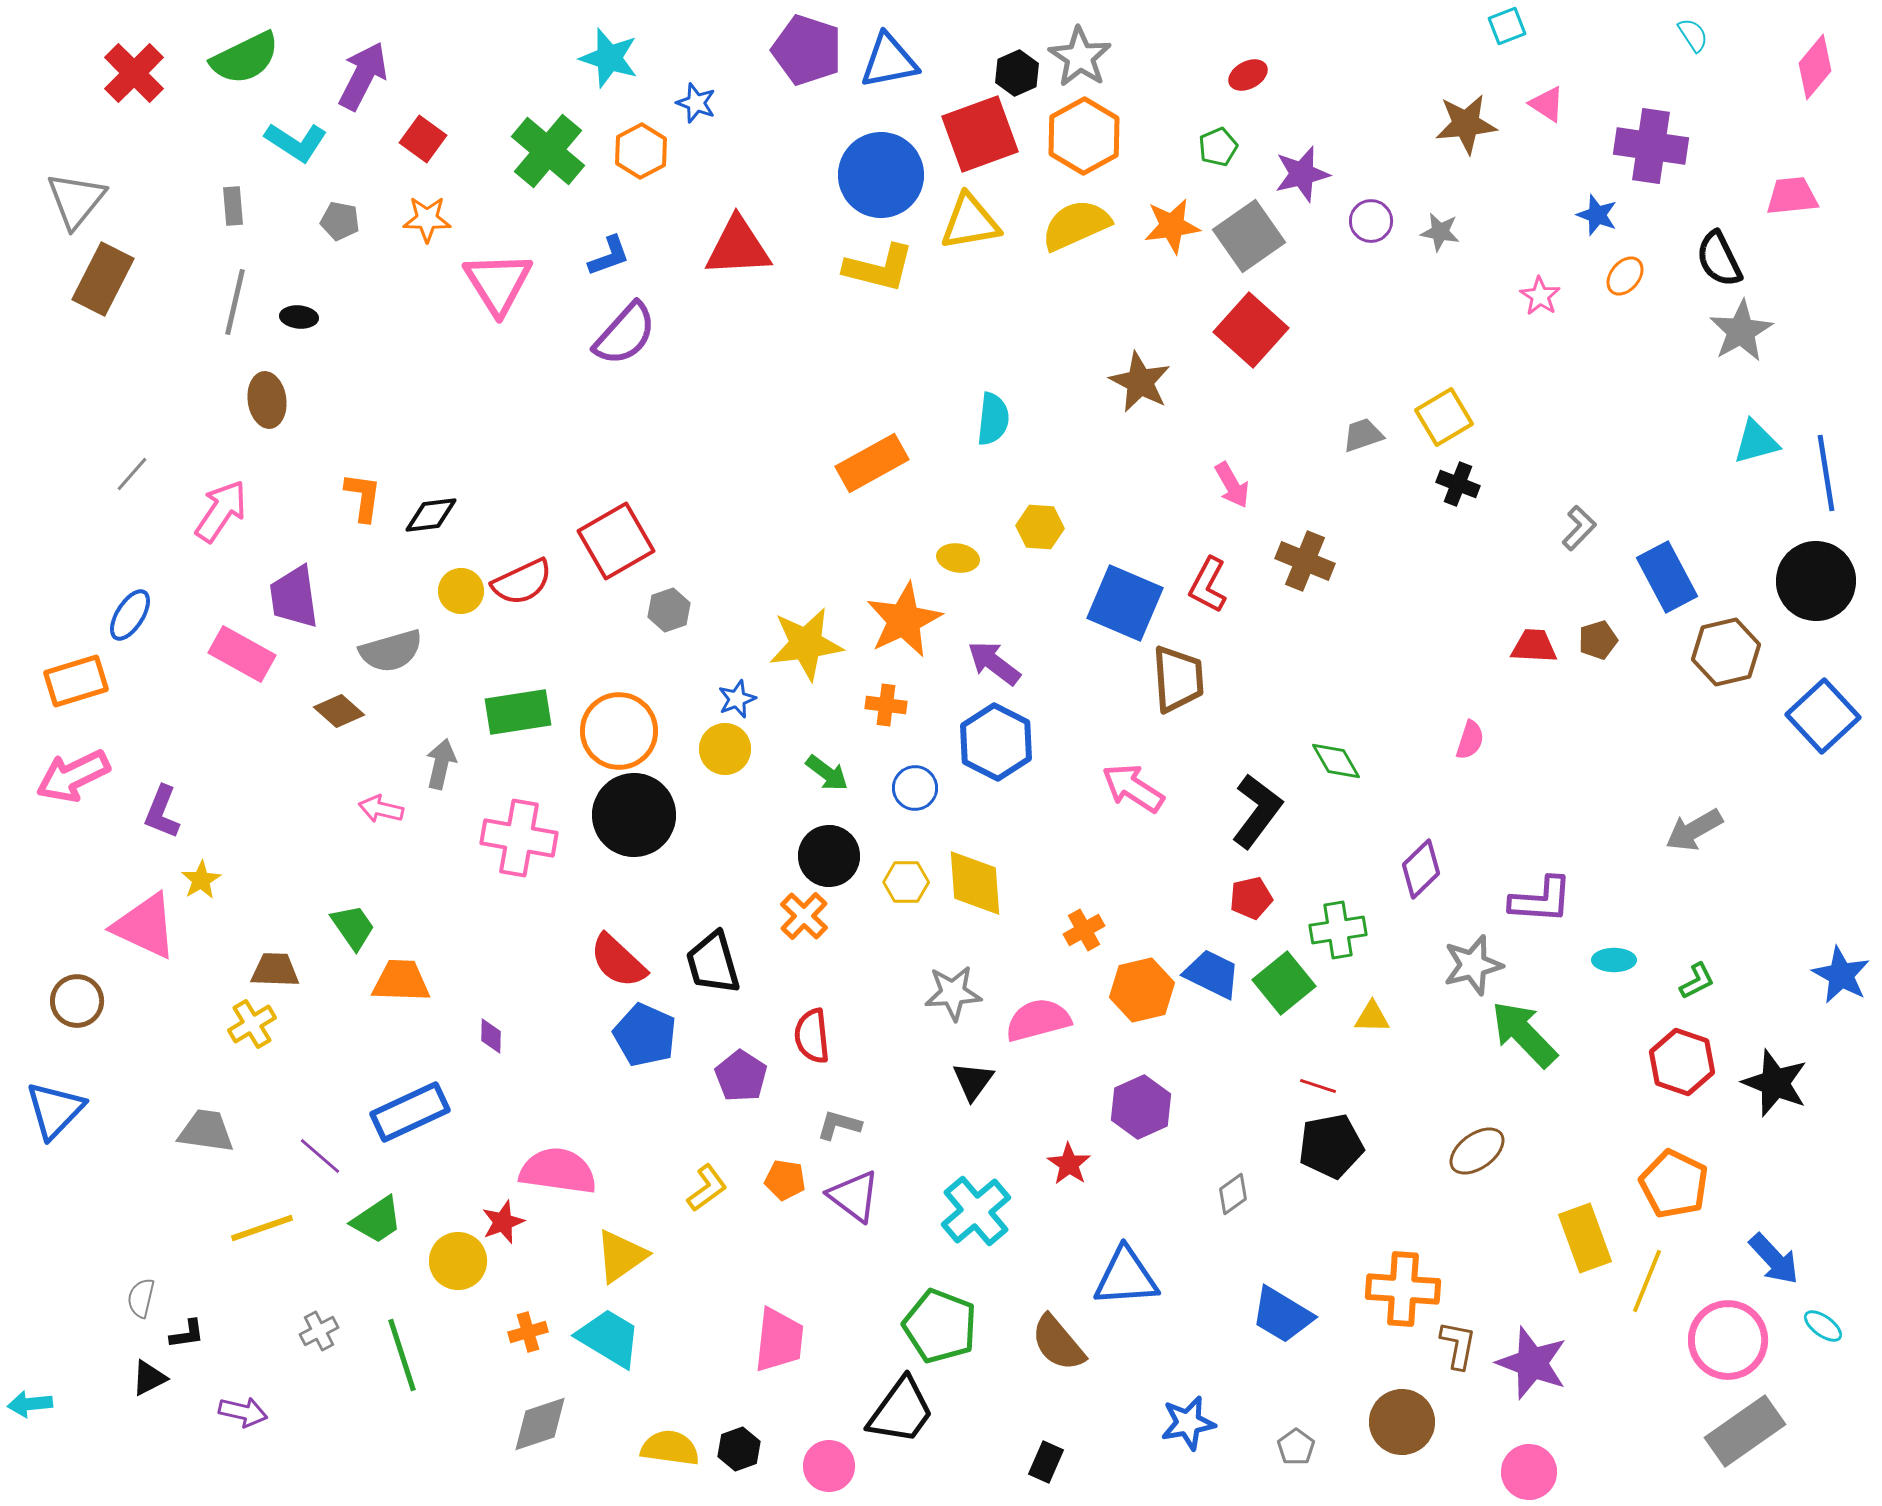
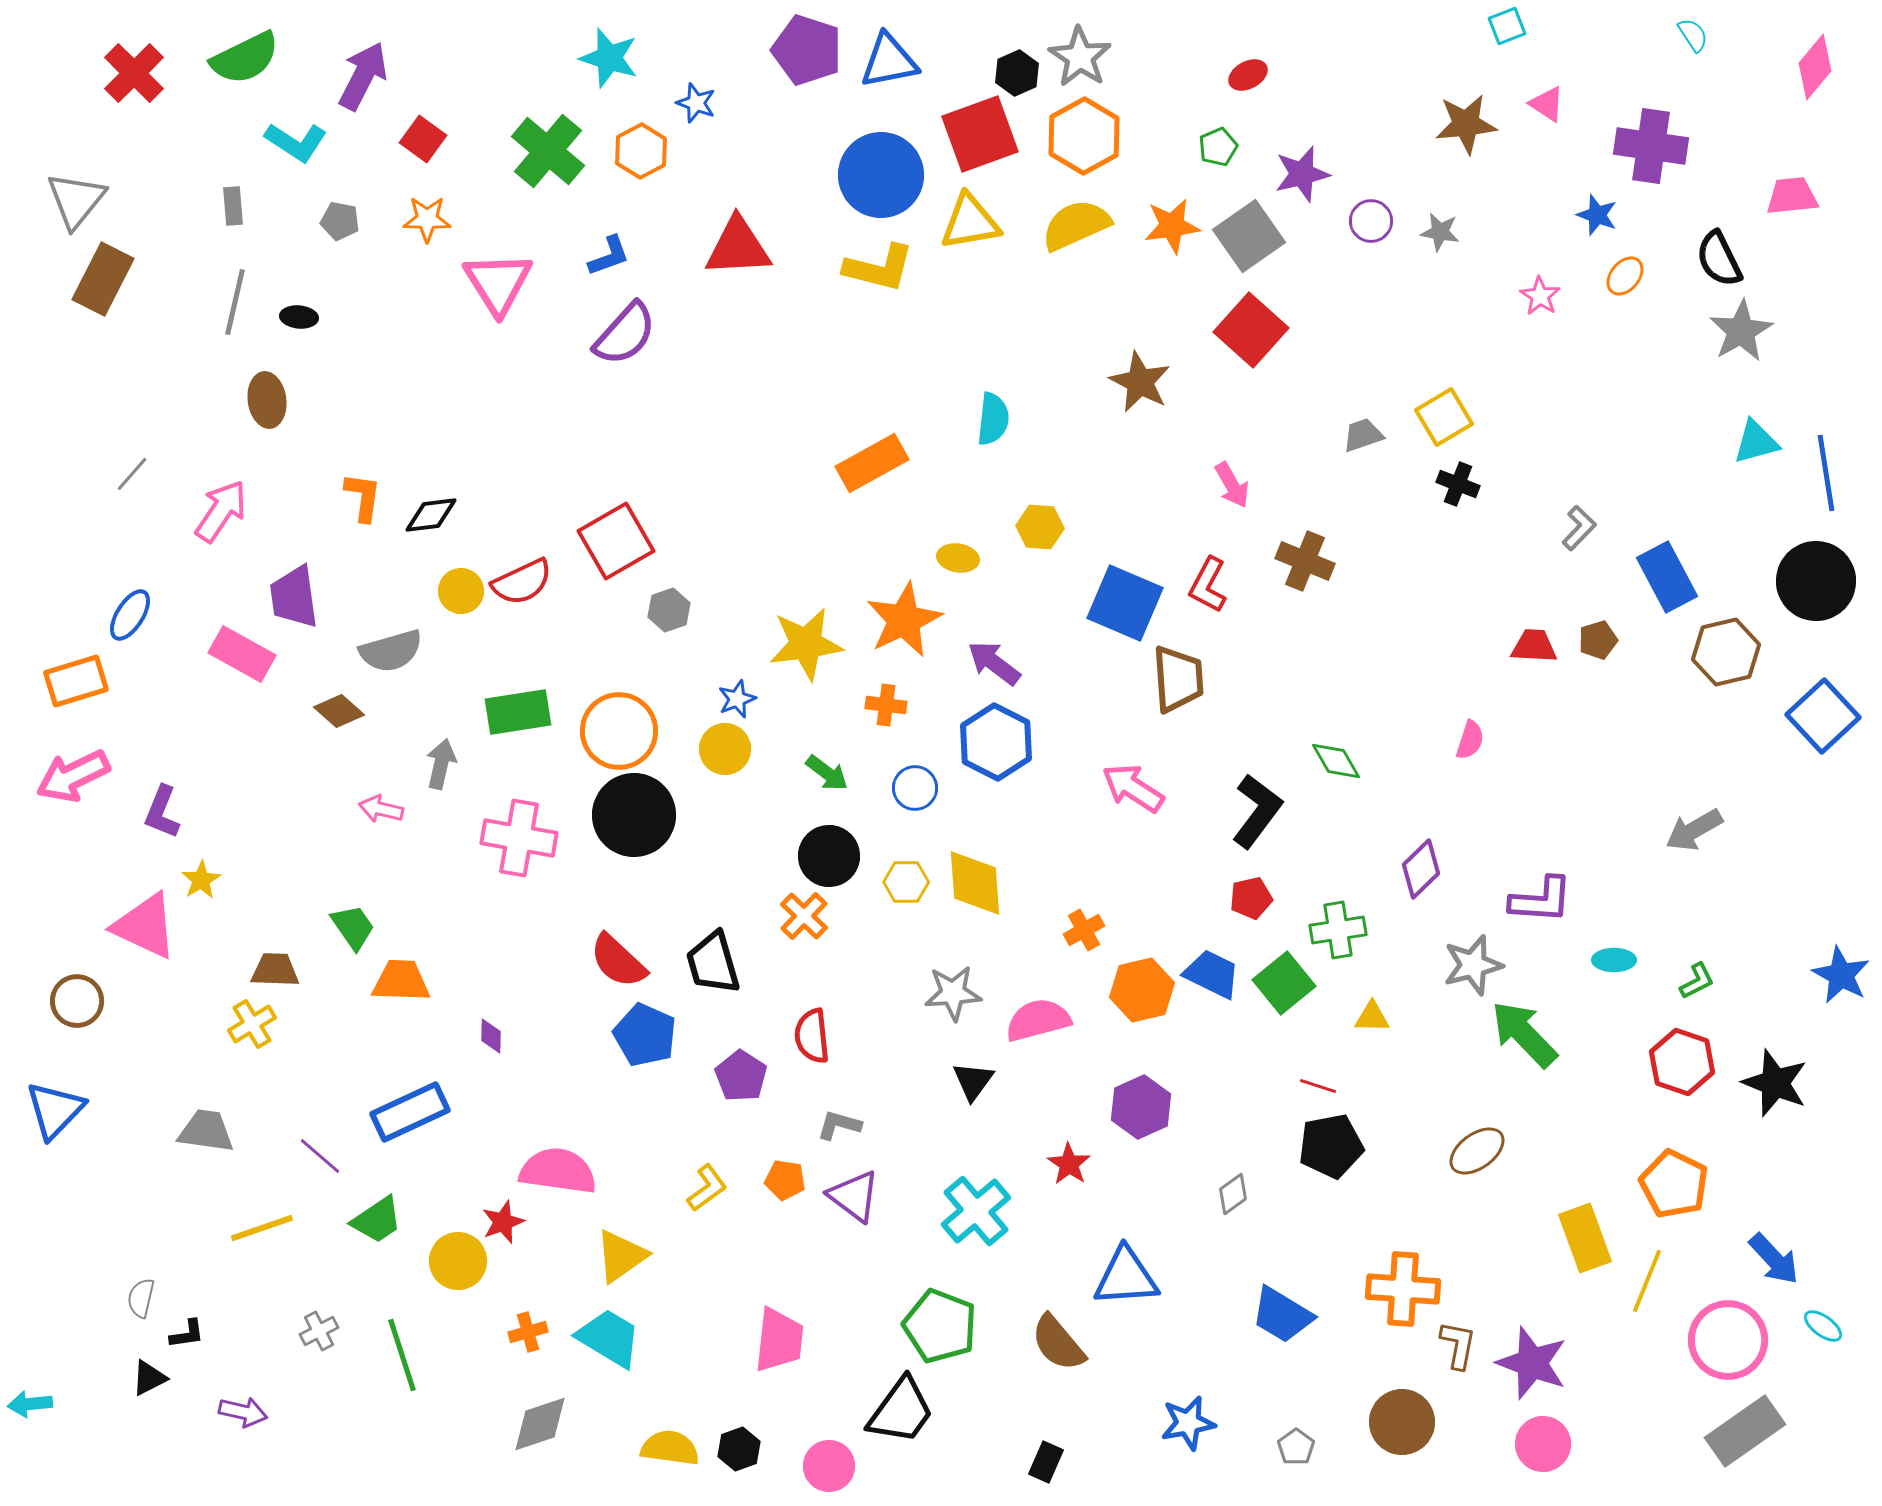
pink circle at (1529, 1472): moved 14 px right, 28 px up
